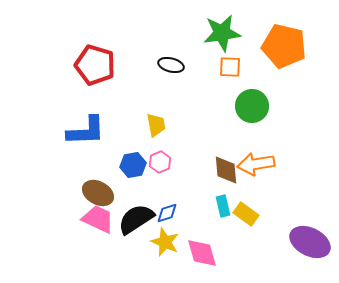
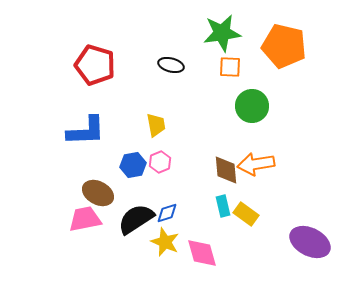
pink trapezoid: moved 13 px left; rotated 36 degrees counterclockwise
